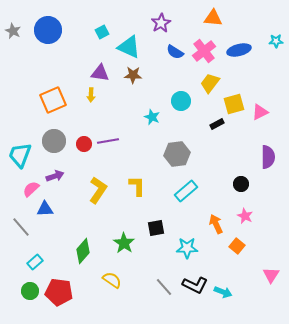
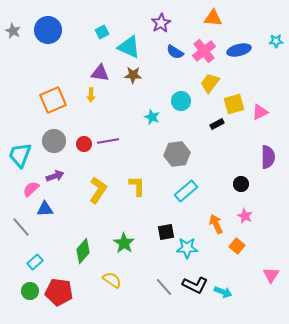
black square at (156, 228): moved 10 px right, 4 px down
